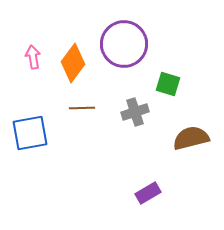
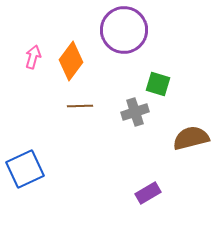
purple circle: moved 14 px up
pink arrow: rotated 25 degrees clockwise
orange diamond: moved 2 px left, 2 px up
green square: moved 10 px left
brown line: moved 2 px left, 2 px up
blue square: moved 5 px left, 36 px down; rotated 15 degrees counterclockwise
